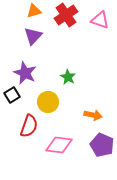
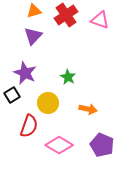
yellow circle: moved 1 px down
orange arrow: moved 5 px left, 6 px up
pink diamond: rotated 24 degrees clockwise
